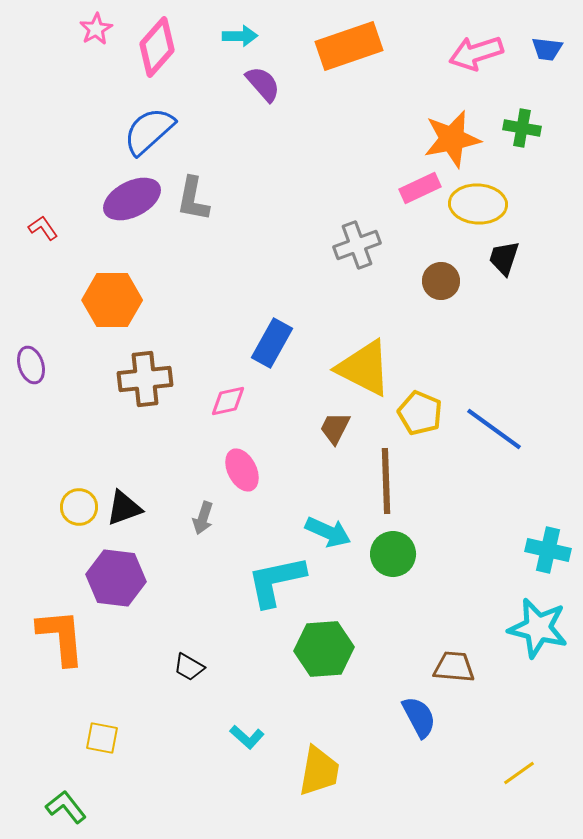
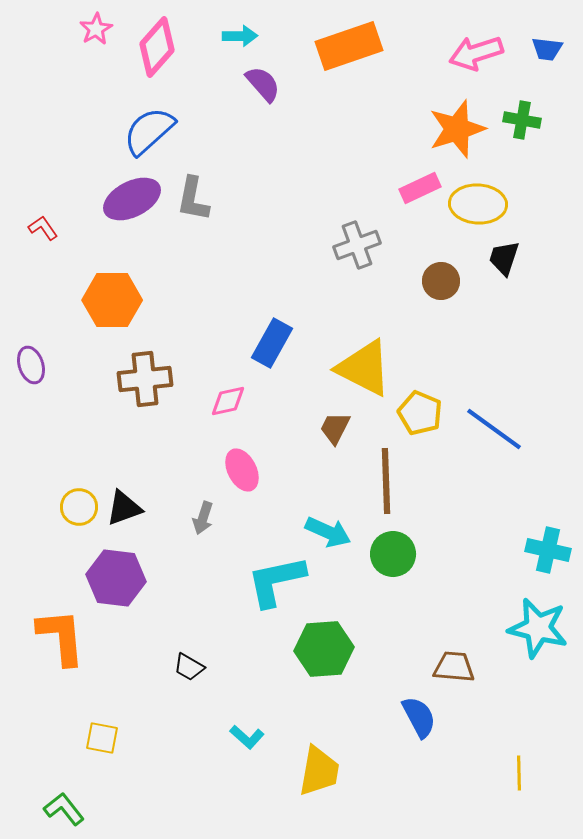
green cross at (522, 128): moved 8 px up
orange star at (452, 139): moved 5 px right, 10 px up; rotated 6 degrees counterclockwise
yellow line at (519, 773): rotated 56 degrees counterclockwise
green L-shape at (66, 807): moved 2 px left, 2 px down
